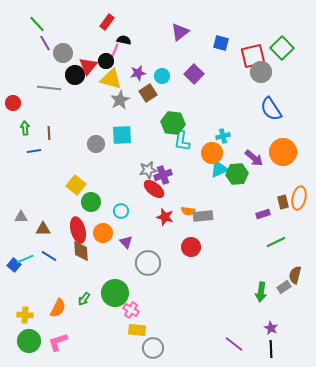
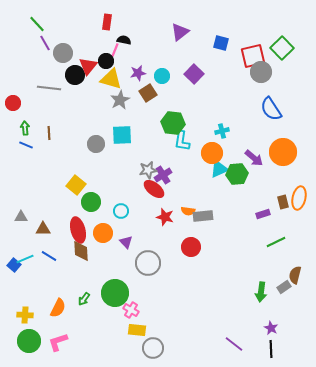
red rectangle at (107, 22): rotated 28 degrees counterclockwise
cyan cross at (223, 136): moved 1 px left, 5 px up
blue line at (34, 151): moved 8 px left, 6 px up; rotated 32 degrees clockwise
purple cross at (163, 175): rotated 12 degrees counterclockwise
